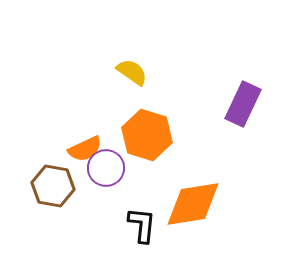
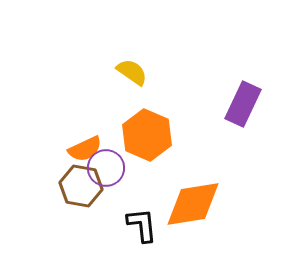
orange hexagon: rotated 6 degrees clockwise
brown hexagon: moved 28 px right
black L-shape: rotated 12 degrees counterclockwise
